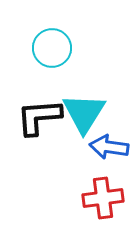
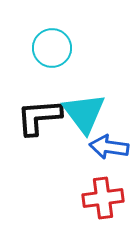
cyan triangle: rotated 9 degrees counterclockwise
